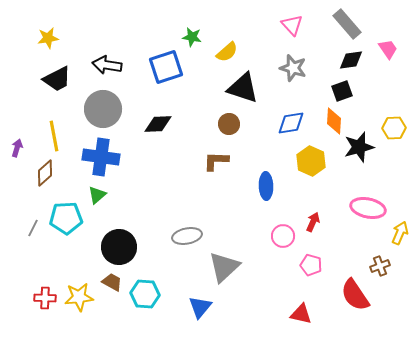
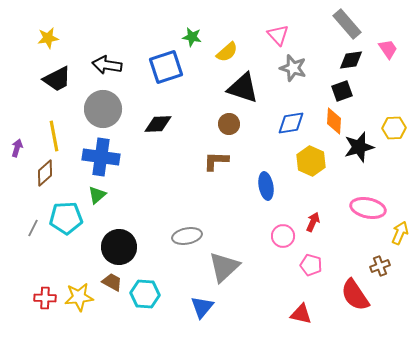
pink triangle at (292, 25): moved 14 px left, 10 px down
blue ellipse at (266, 186): rotated 8 degrees counterclockwise
blue triangle at (200, 307): moved 2 px right
